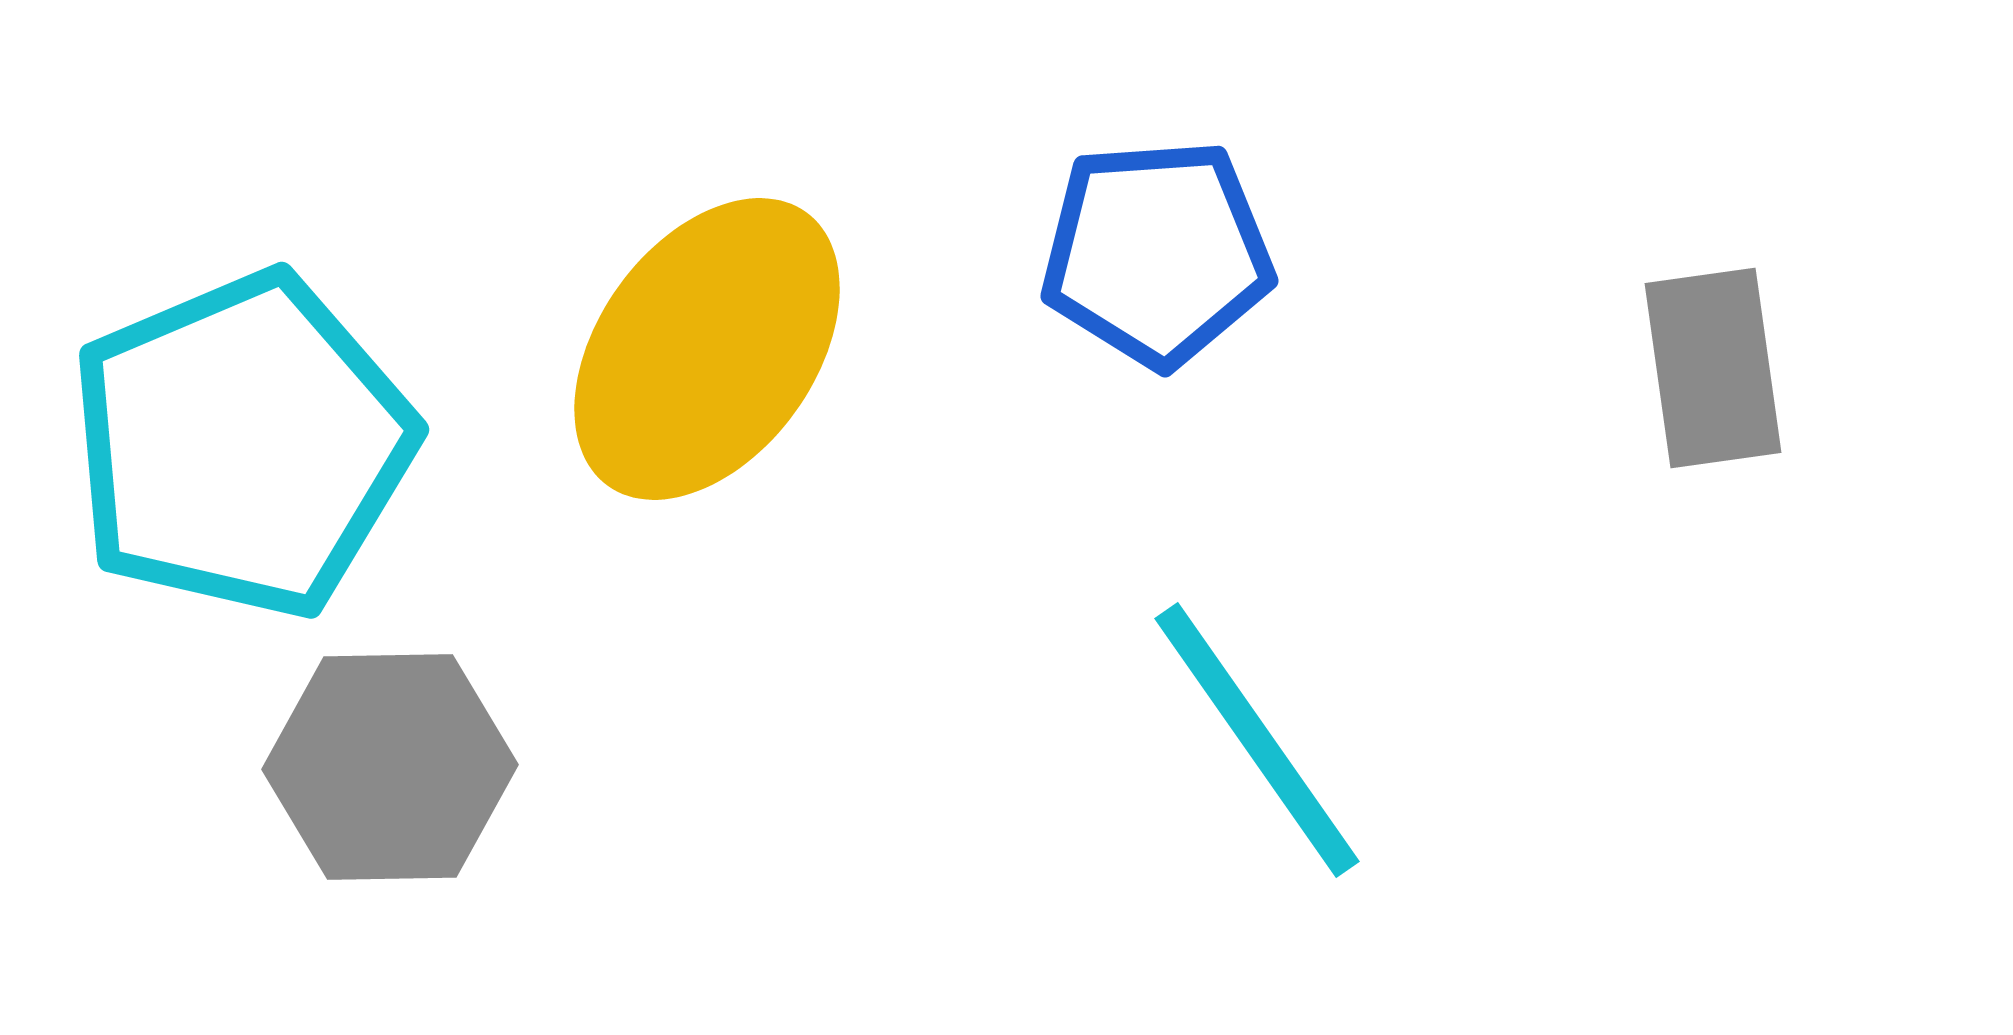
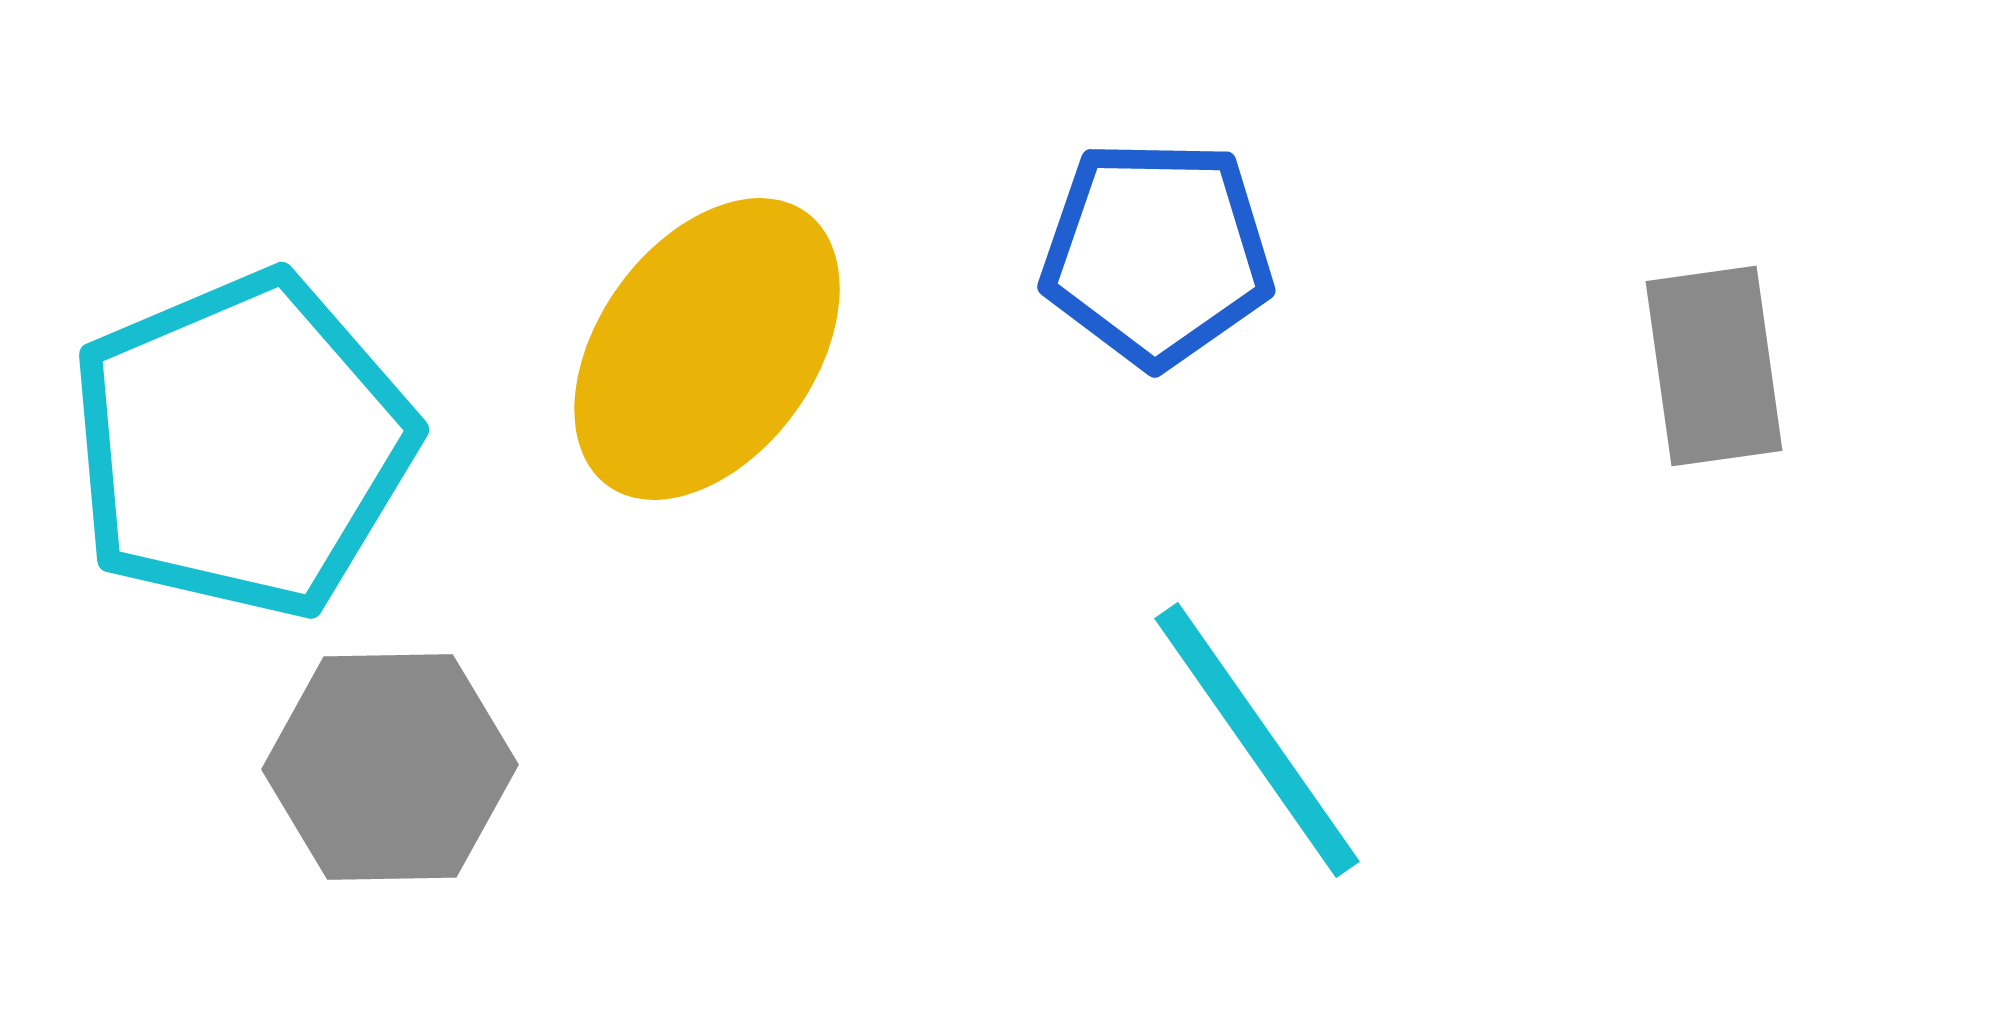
blue pentagon: rotated 5 degrees clockwise
gray rectangle: moved 1 px right, 2 px up
